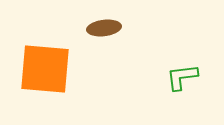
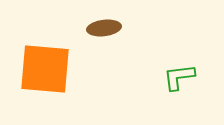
green L-shape: moved 3 px left
